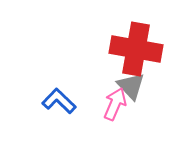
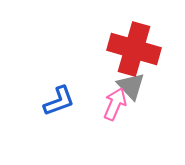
red cross: moved 2 px left; rotated 6 degrees clockwise
blue L-shape: rotated 116 degrees clockwise
